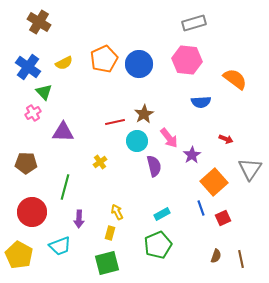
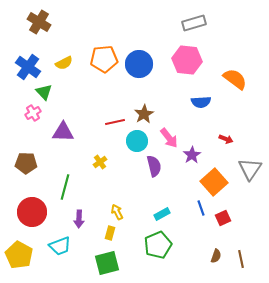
orange pentagon: rotated 20 degrees clockwise
